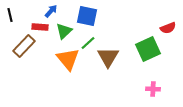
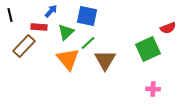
red rectangle: moved 1 px left
green triangle: moved 2 px right, 1 px down
brown triangle: moved 3 px left, 3 px down
